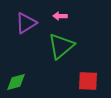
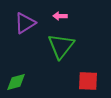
purple triangle: moved 1 px left
green triangle: rotated 12 degrees counterclockwise
